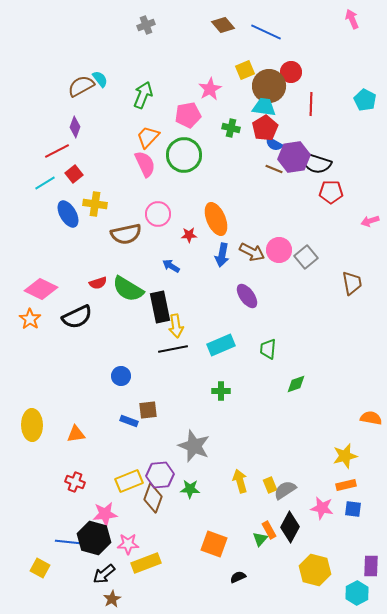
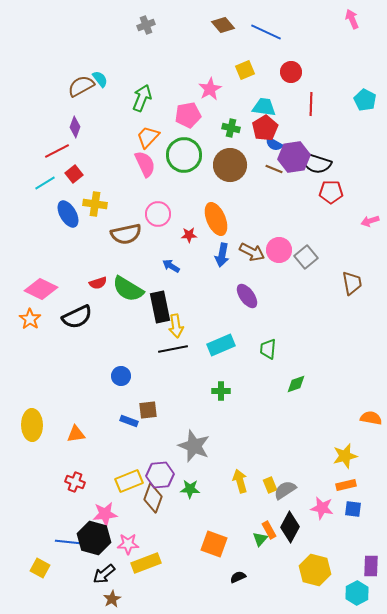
brown circle at (269, 86): moved 39 px left, 79 px down
green arrow at (143, 95): moved 1 px left, 3 px down
